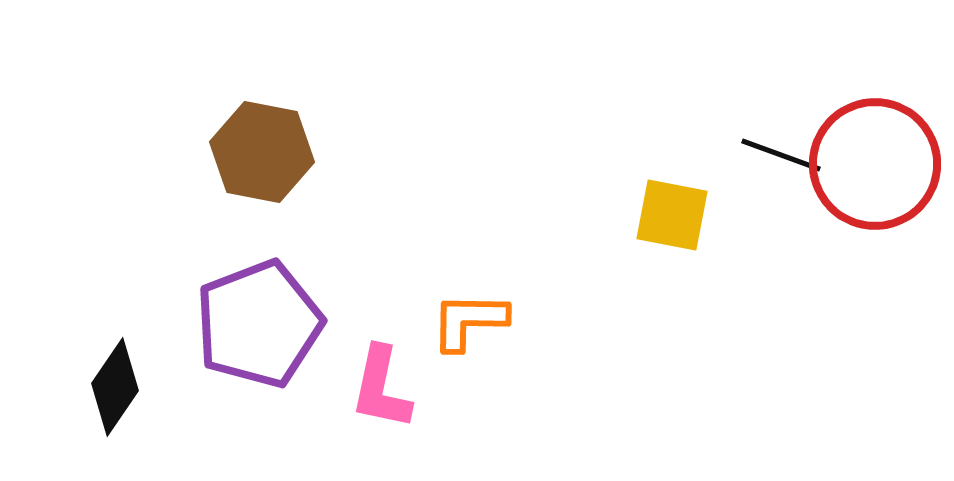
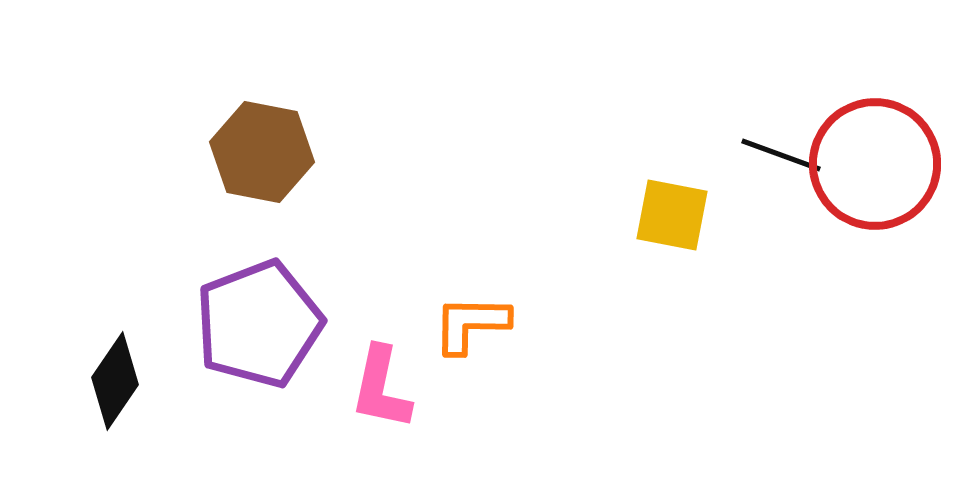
orange L-shape: moved 2 px right, 3 px down
black diamond: moved 6 px up
